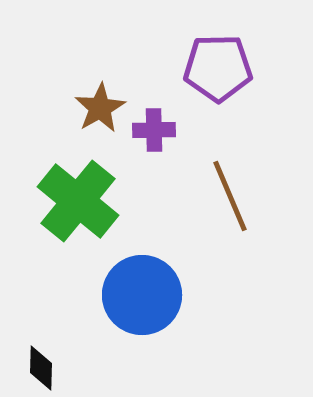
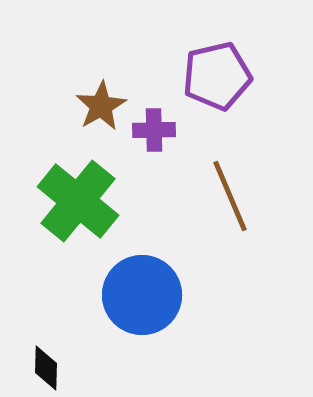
purple pentagon: moved 1 px left, 8 px down; rotated 12 degrees counterclockwise
brown star: moved 1 px right, 2 px up
black diamond: moved 5 px right
